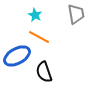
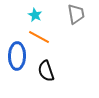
blue ellipse: rotated 60 degrees counterclockwise
black semicircle: moved 2 px right, 1 px up
